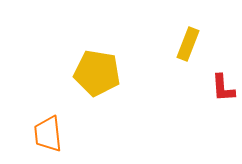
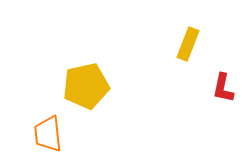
yellow pentagon: moved 11 px left, 13 px down; rotated 21 degrees counterclockwise
red L-shape: rotated 16 degrees clockwise
